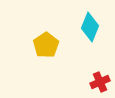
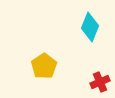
yellow pentagon: moved 2 px left, 21 px down
